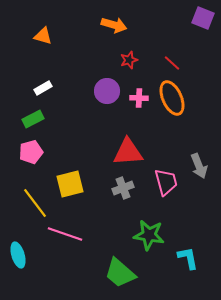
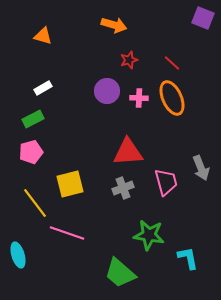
gray arrow: moved 2 px right, 2 px down
pink line: moved 2 px right, 1 px up
